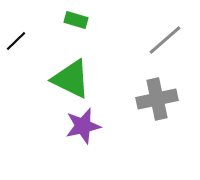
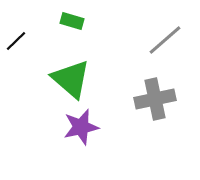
green rectangle: moved 4 px left, 1 px down
green triangle: rotated 15 degrees clockwise
gray cross: moved 2 px left
purple star: moved 2 px left, 1 px down
